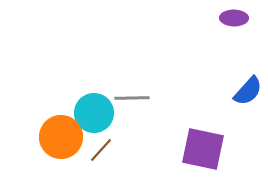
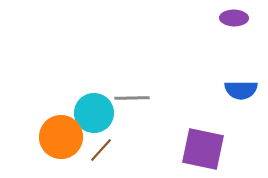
blue semicircle: moved 7 px left, 1 px up; rotated 48 degrees clockwise
